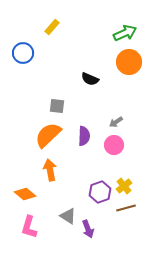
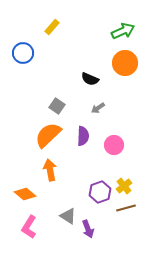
green arrow: moved 2 px left, 2 px up
orange circle: moved 4 px left, 1 px down
gray square: rotated 28 degrees clockwise
gray arrow: moved 18 px left, 14 px up
purple semicircle: moved 1 px left
pink L-shape: rotated 15 degrees clockwise
